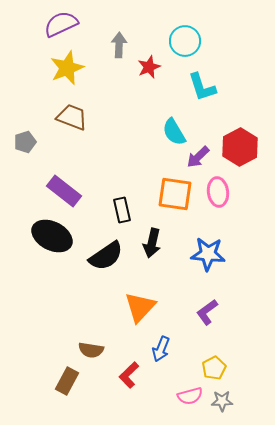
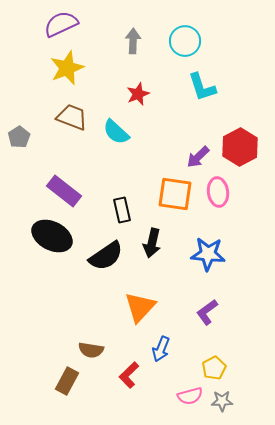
gray arrow: moved 14 px right, 4 px up
red star: moved 11 px left, 27 px down
cyan semicircle: moved 58 px left; rotated 16 degrees counterclockwise
gray pentagon: moved 6 px left, 5 px up; rotated 15 degrees counterclockwise
